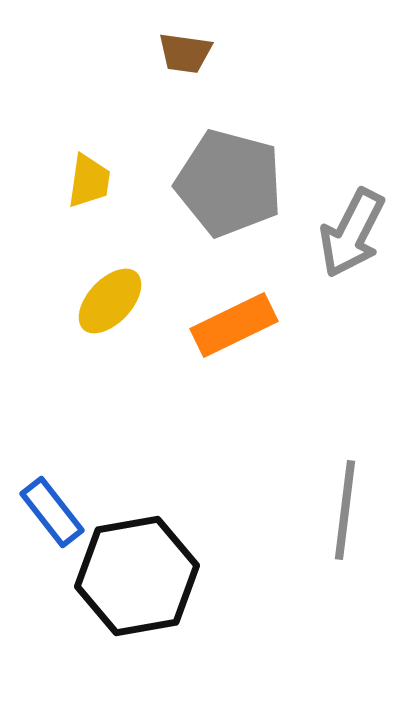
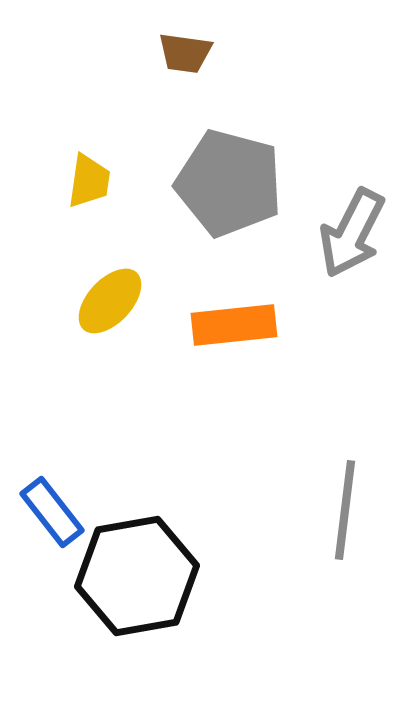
orange rectangle: rotated 20 degrees clockwise
